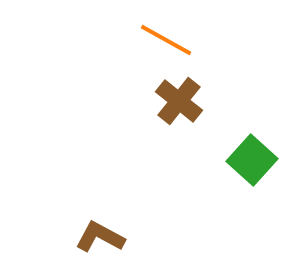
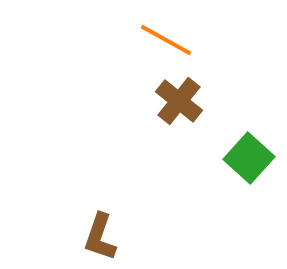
green square: moved 3 px left, 2 px up
brown L-shape: rotated 99 degrees counterclockwise
